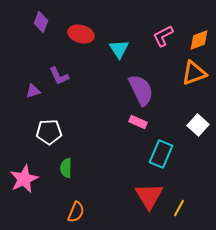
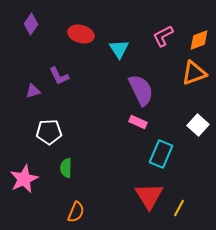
purple diamond: moved 10 px left, 2 px down; rotated 15 degrees clockwise
